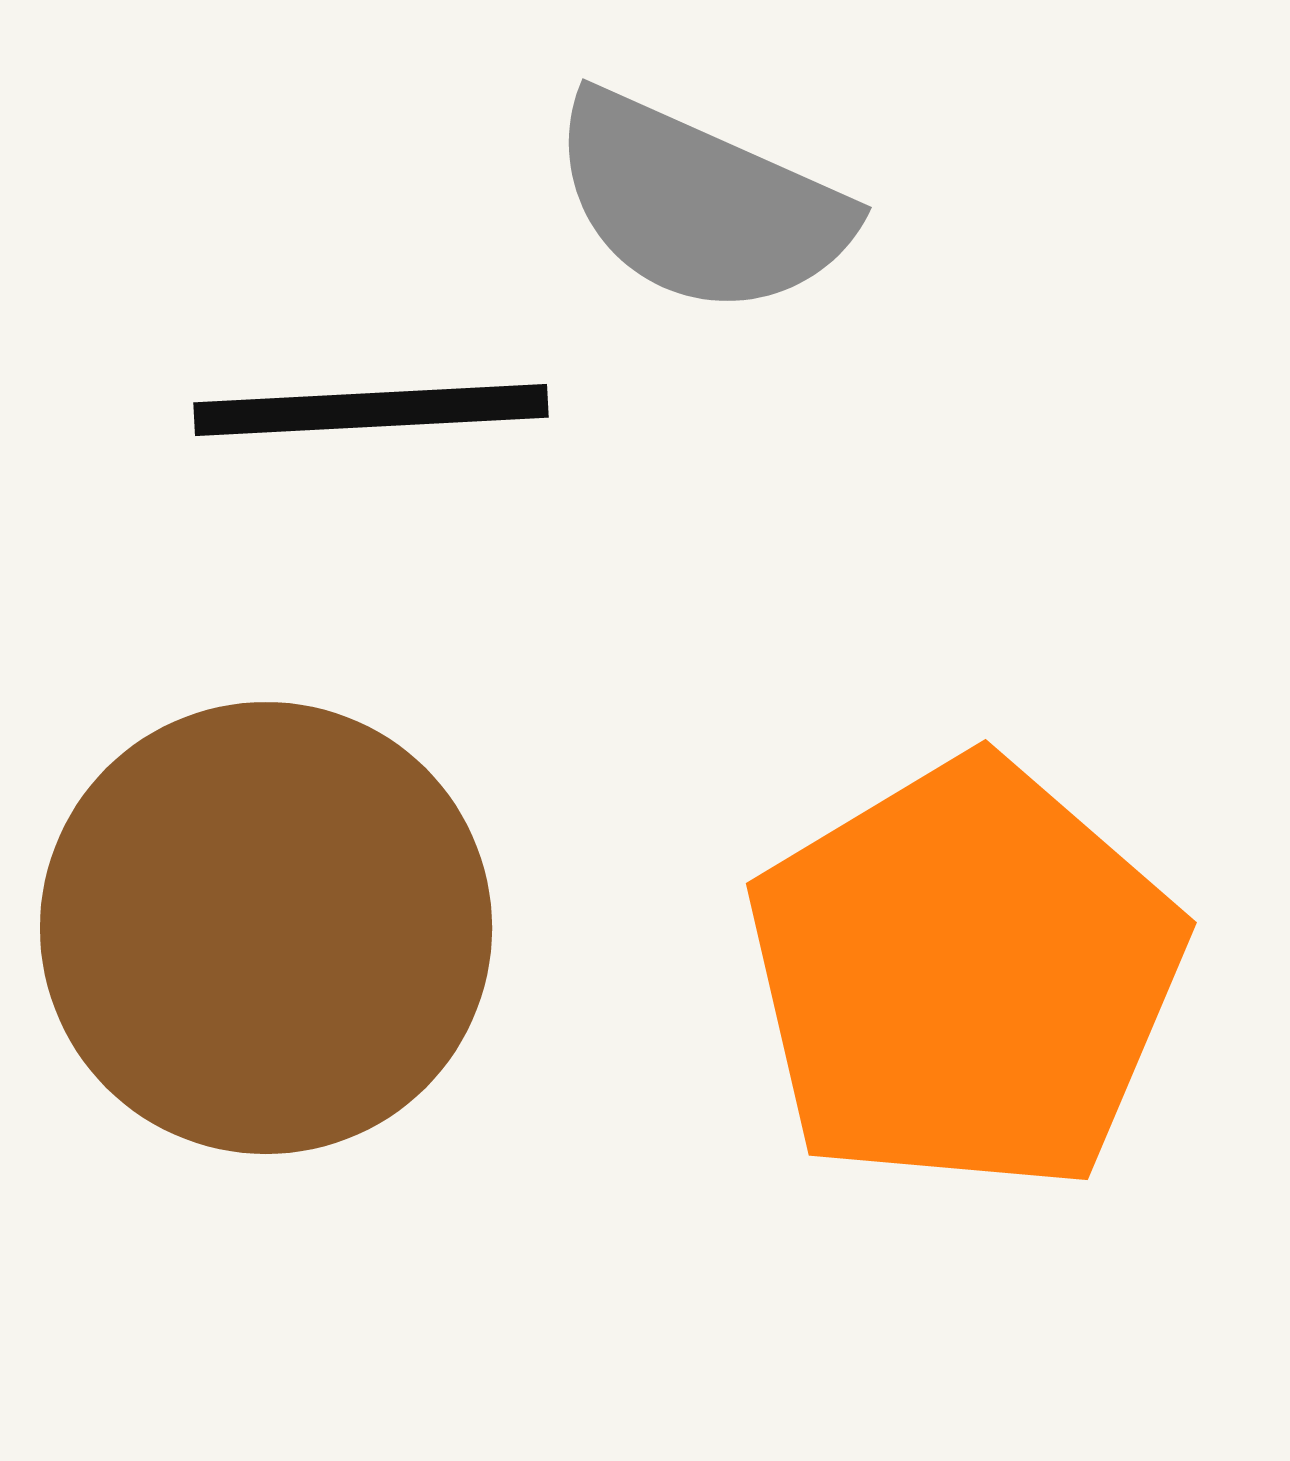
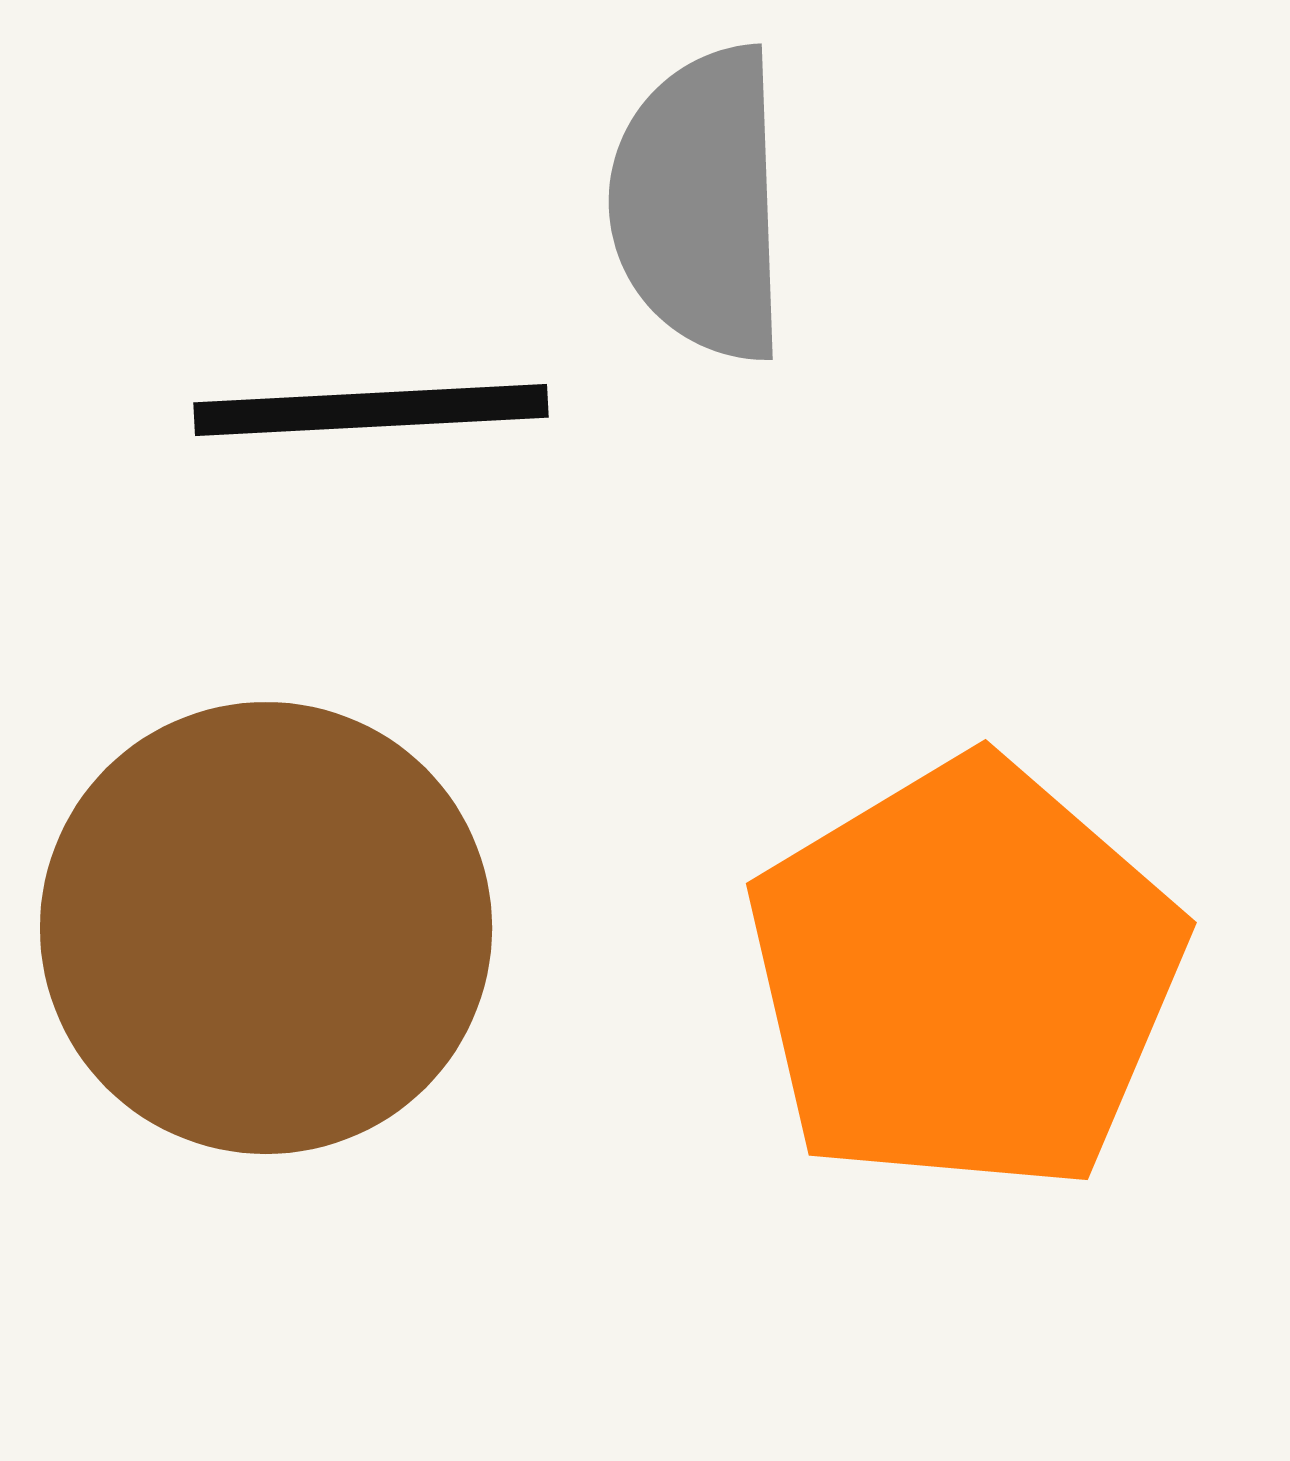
gray semicircle: rotated 64 degrees clockwise
